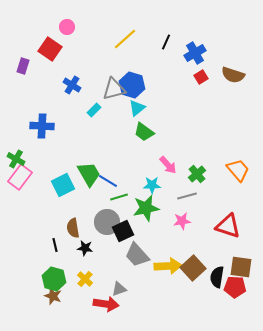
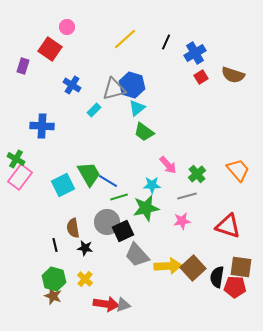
gray triangle at (119, 289): moved 4 px right, 16 px down
